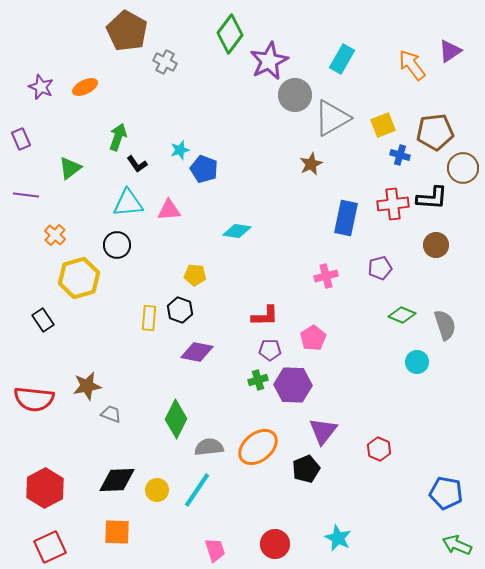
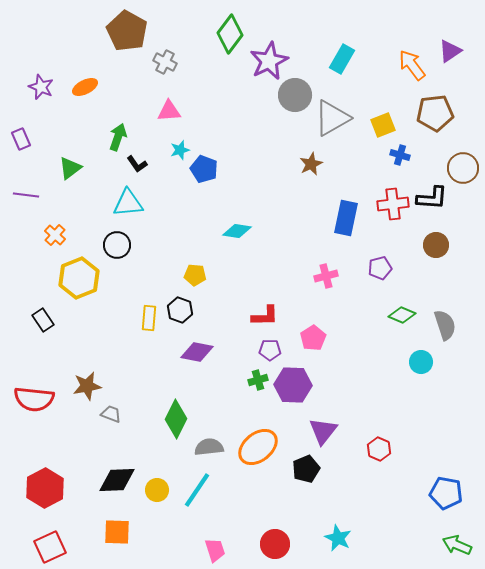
brown pentagon at (435, 132): moved 19 px up
pink triangle at (169, 210): moved 99 px up
yellow hexagon at (79, 278): rotated 6 degrees counterclockwise
cyan circle at (417, 362): moved 4 px right
